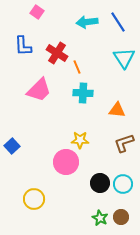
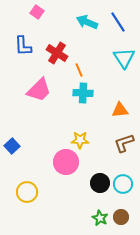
cyan arrow: rotated 30 degrees clockwise
orange line: moved 2 px right, 3 px down
orange triangle: moved 3 px right; rotated 12 degrees counterclockwise
yellow circle: moved 7 px left, 7 px up
